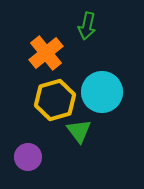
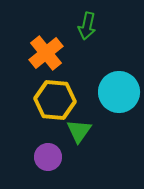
cyan circle: moved 17 px right
yellow hexagon: rotated 21 degrees clockwise
green triangle: rotated 12 degrees clockwise
purple circle: moved 20 px right
